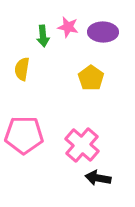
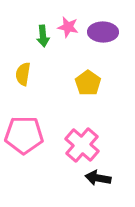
yellow semicircle: moved 1 px right, 5 px down
yellow pentagon: moved 3 px left, 5 px down
